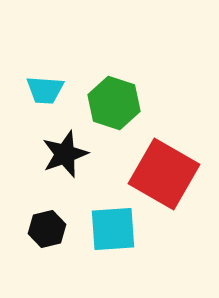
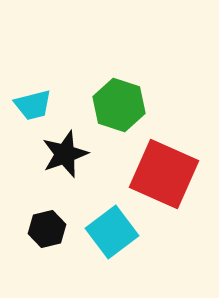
cyan trapezoid: moved 12 px left, 15 px down; rotated 18 degrees counterclockwise
green hexagon: moved 5 px right, 2 px down
red square: rotated 6 degrees counterclockwise
cyan square: moved 1 px left, 3 px down; rotated 33 degrees counterclockwise
